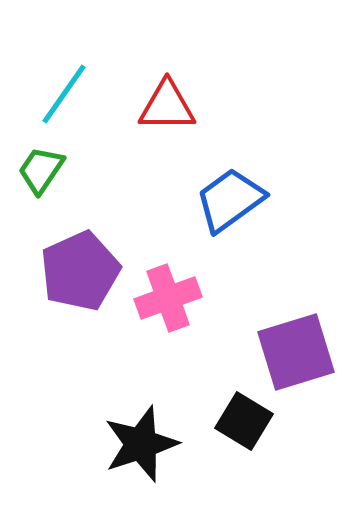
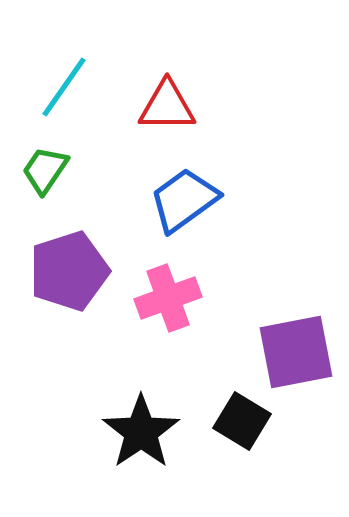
cyan line: moved 7 px up
green trapezoid: moved 4 px right
blue trapezoid: moved 46 px left
purple pentagon: moved 11 px left; rotated 6 degrees clockwise
purple square: rotated 6 degrees clockwise
black square: moved 2 px left
black star: moved 12 px up; rotated 16 degrees counterclockwise
